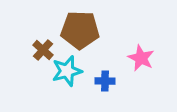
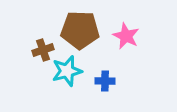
brown cross: rotated 30 degrees clockwise
pink star: moved 15 px left, 22 px up
